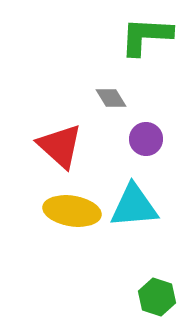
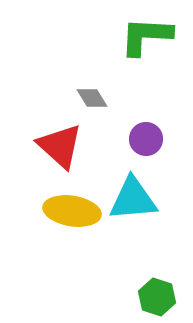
gray diamond: moved 19 px left
cyan triangle: moved 1 px left, 7 px up
